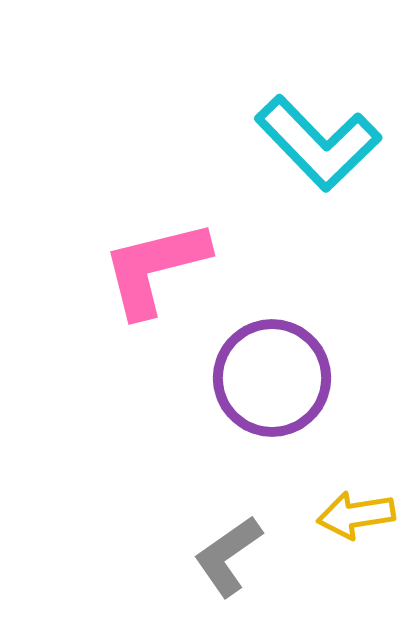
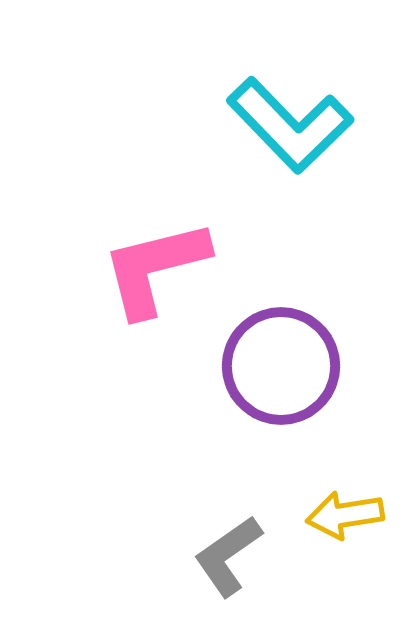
cyan L-shape: moved 28 px left, 18 px up
purple circle: moved 9 px right, 12 px up
yellow arrow: moved 11 px left
